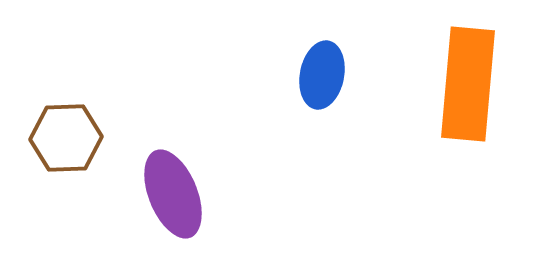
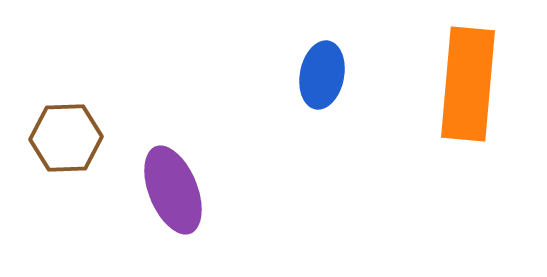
purple ellipse: moved 4 px up
